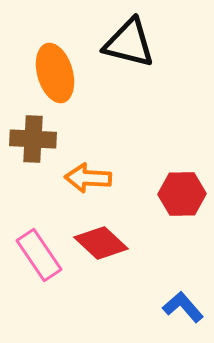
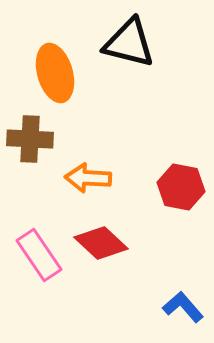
brown cross: moved 3 px left
red hexagon: moved 1 px left, 7 px up; rotated 12 degrees clockwise
